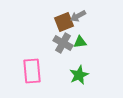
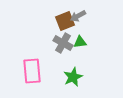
brown square: moved 1 px right, 1 px up
green star: moved 6 px left, 2 px down
